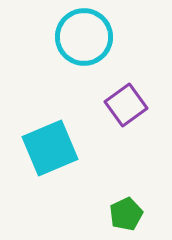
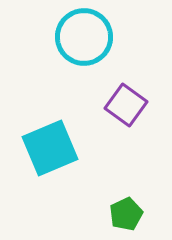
purple square: rotated 18 degrees counterclockwise
